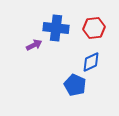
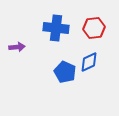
purple arrow: moved 17 px left, 2 px down; rotated 21 degrees clockwise
blue diamond: moved 2 px left
blue pentagon: moved 10 px left, 13 px up
